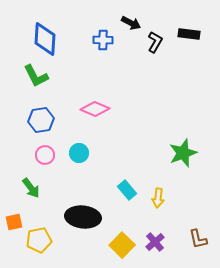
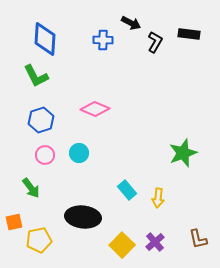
blue hexagon: rotated 10 degrees counterclockwise
